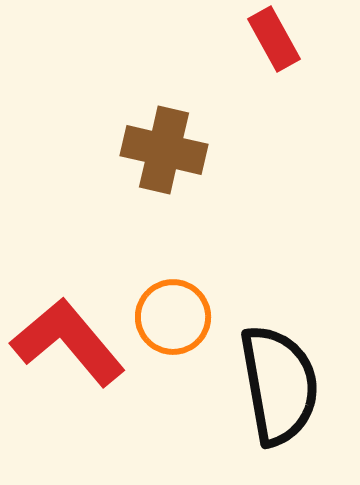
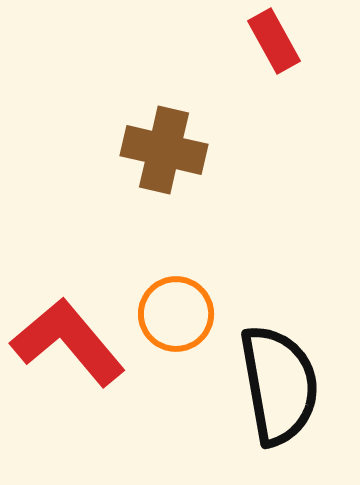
red rectangle: moved 2 px down
orange circle: moved 3 px right, 3 px up
